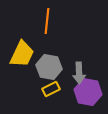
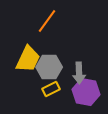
orange line: rotated 30 degrees clockwise
yellow trapezoid: moved 6 px right, 5 px down
gray hexagon: rotated 10 degrees counterclockwise
purple hexagon: moved 2 px left
